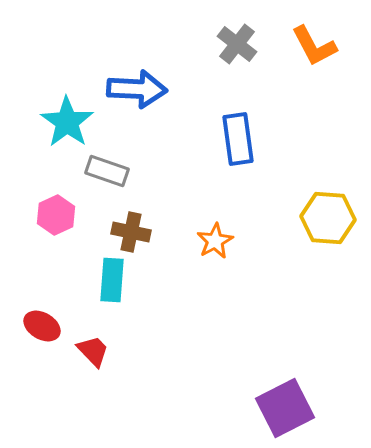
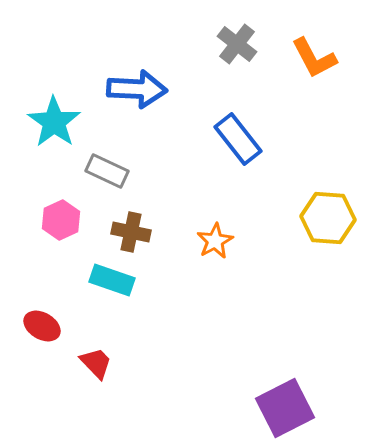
orange L-shape: moved 12 px down
cyan star: moved 13 px left
blue rectangle: rotated 30 degrees counterclockwise
gray rectangle: rotated 6 degrees clockwise
pink hexagon: moved 5 px right, 5 px down
cyan rectangle: rotated 75 degrees counterclockwise
red trapezoid: moved 3 px right, 12 px down
